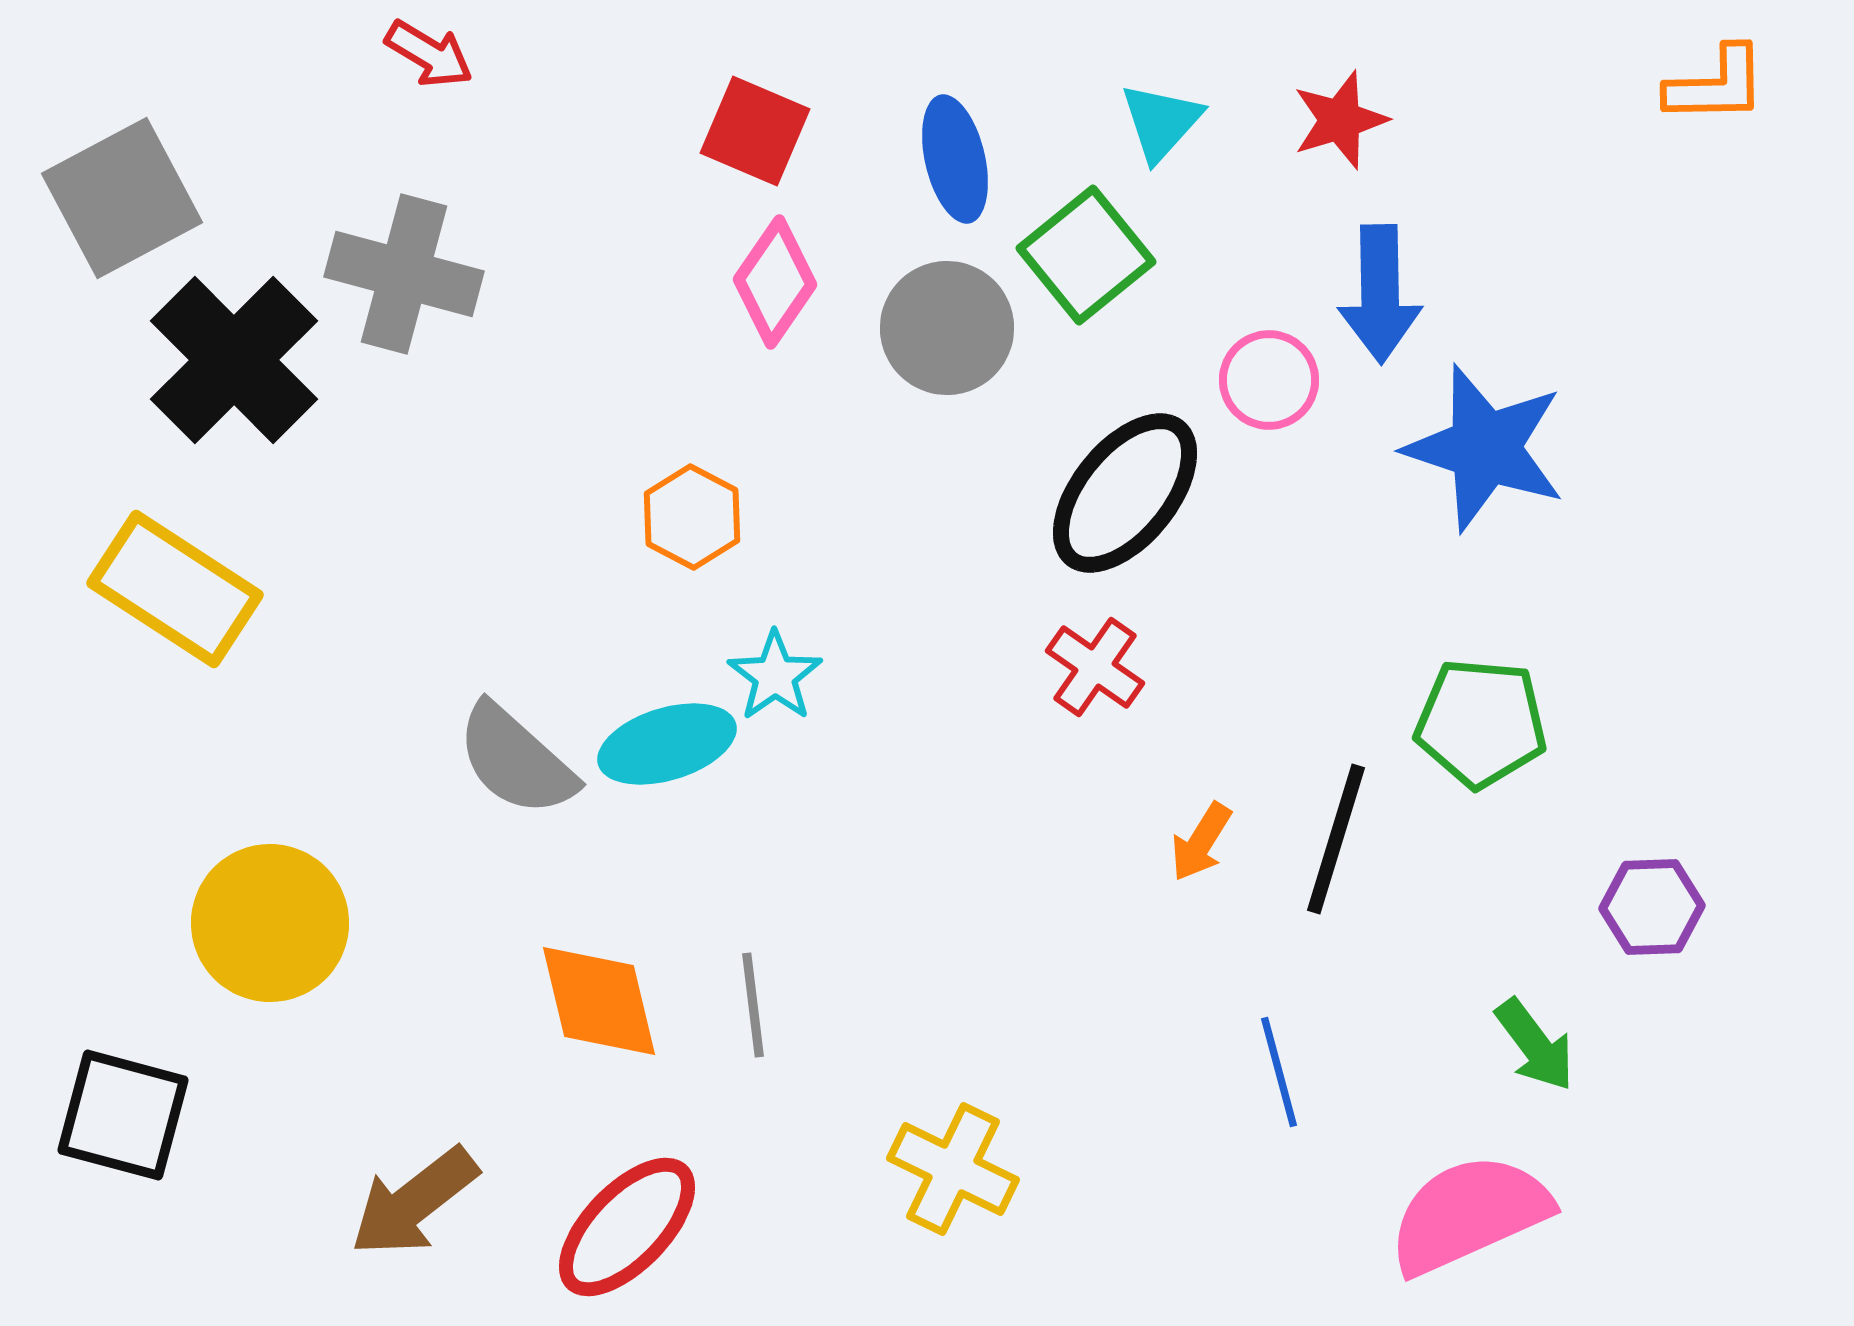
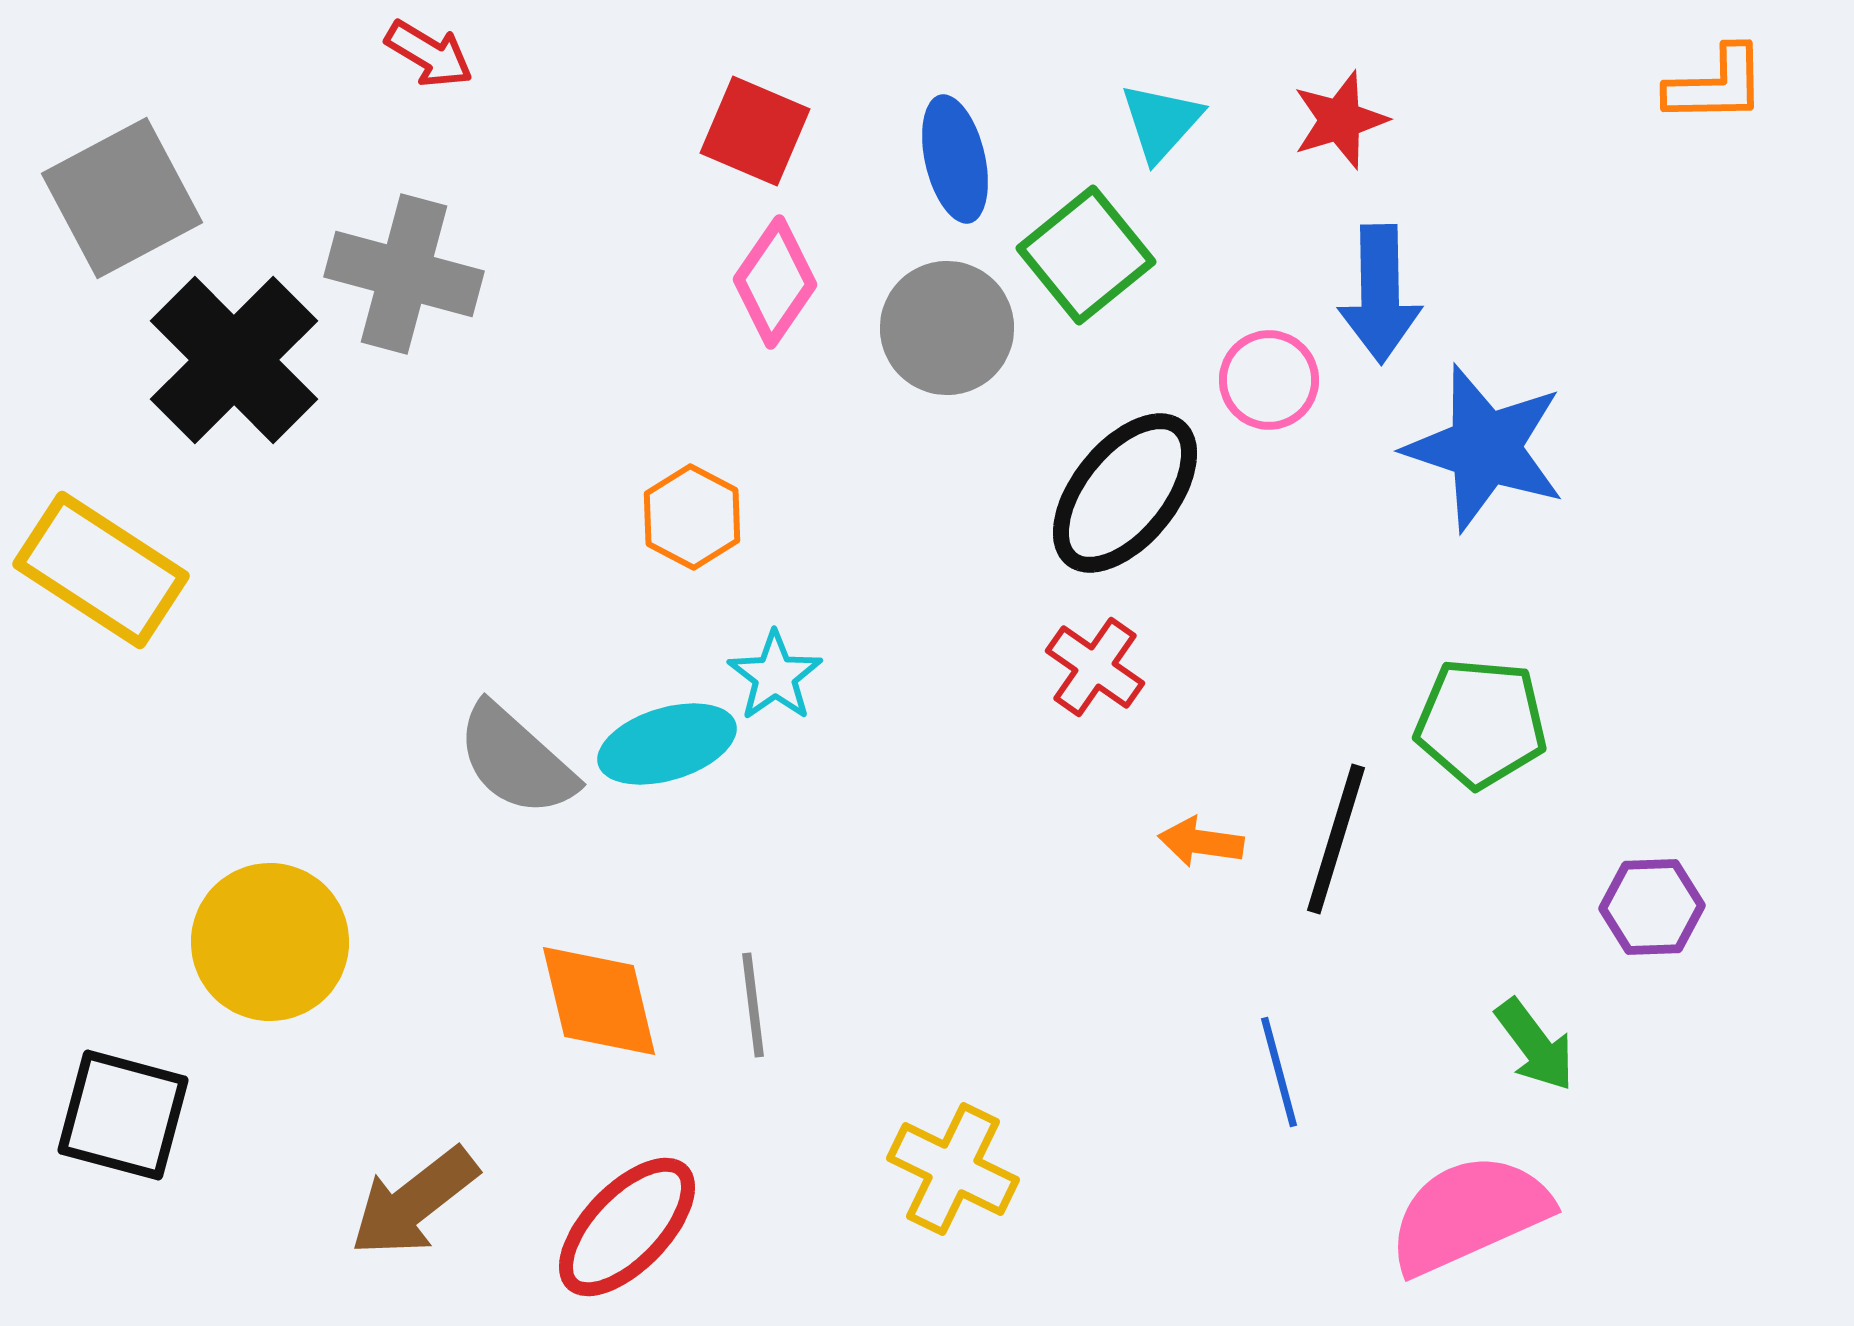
yellow rectangle: moved 74 px left, 19 px up
orange arrow: rotated 66 degrees clockwise
yellow circle: moved 19 px down
